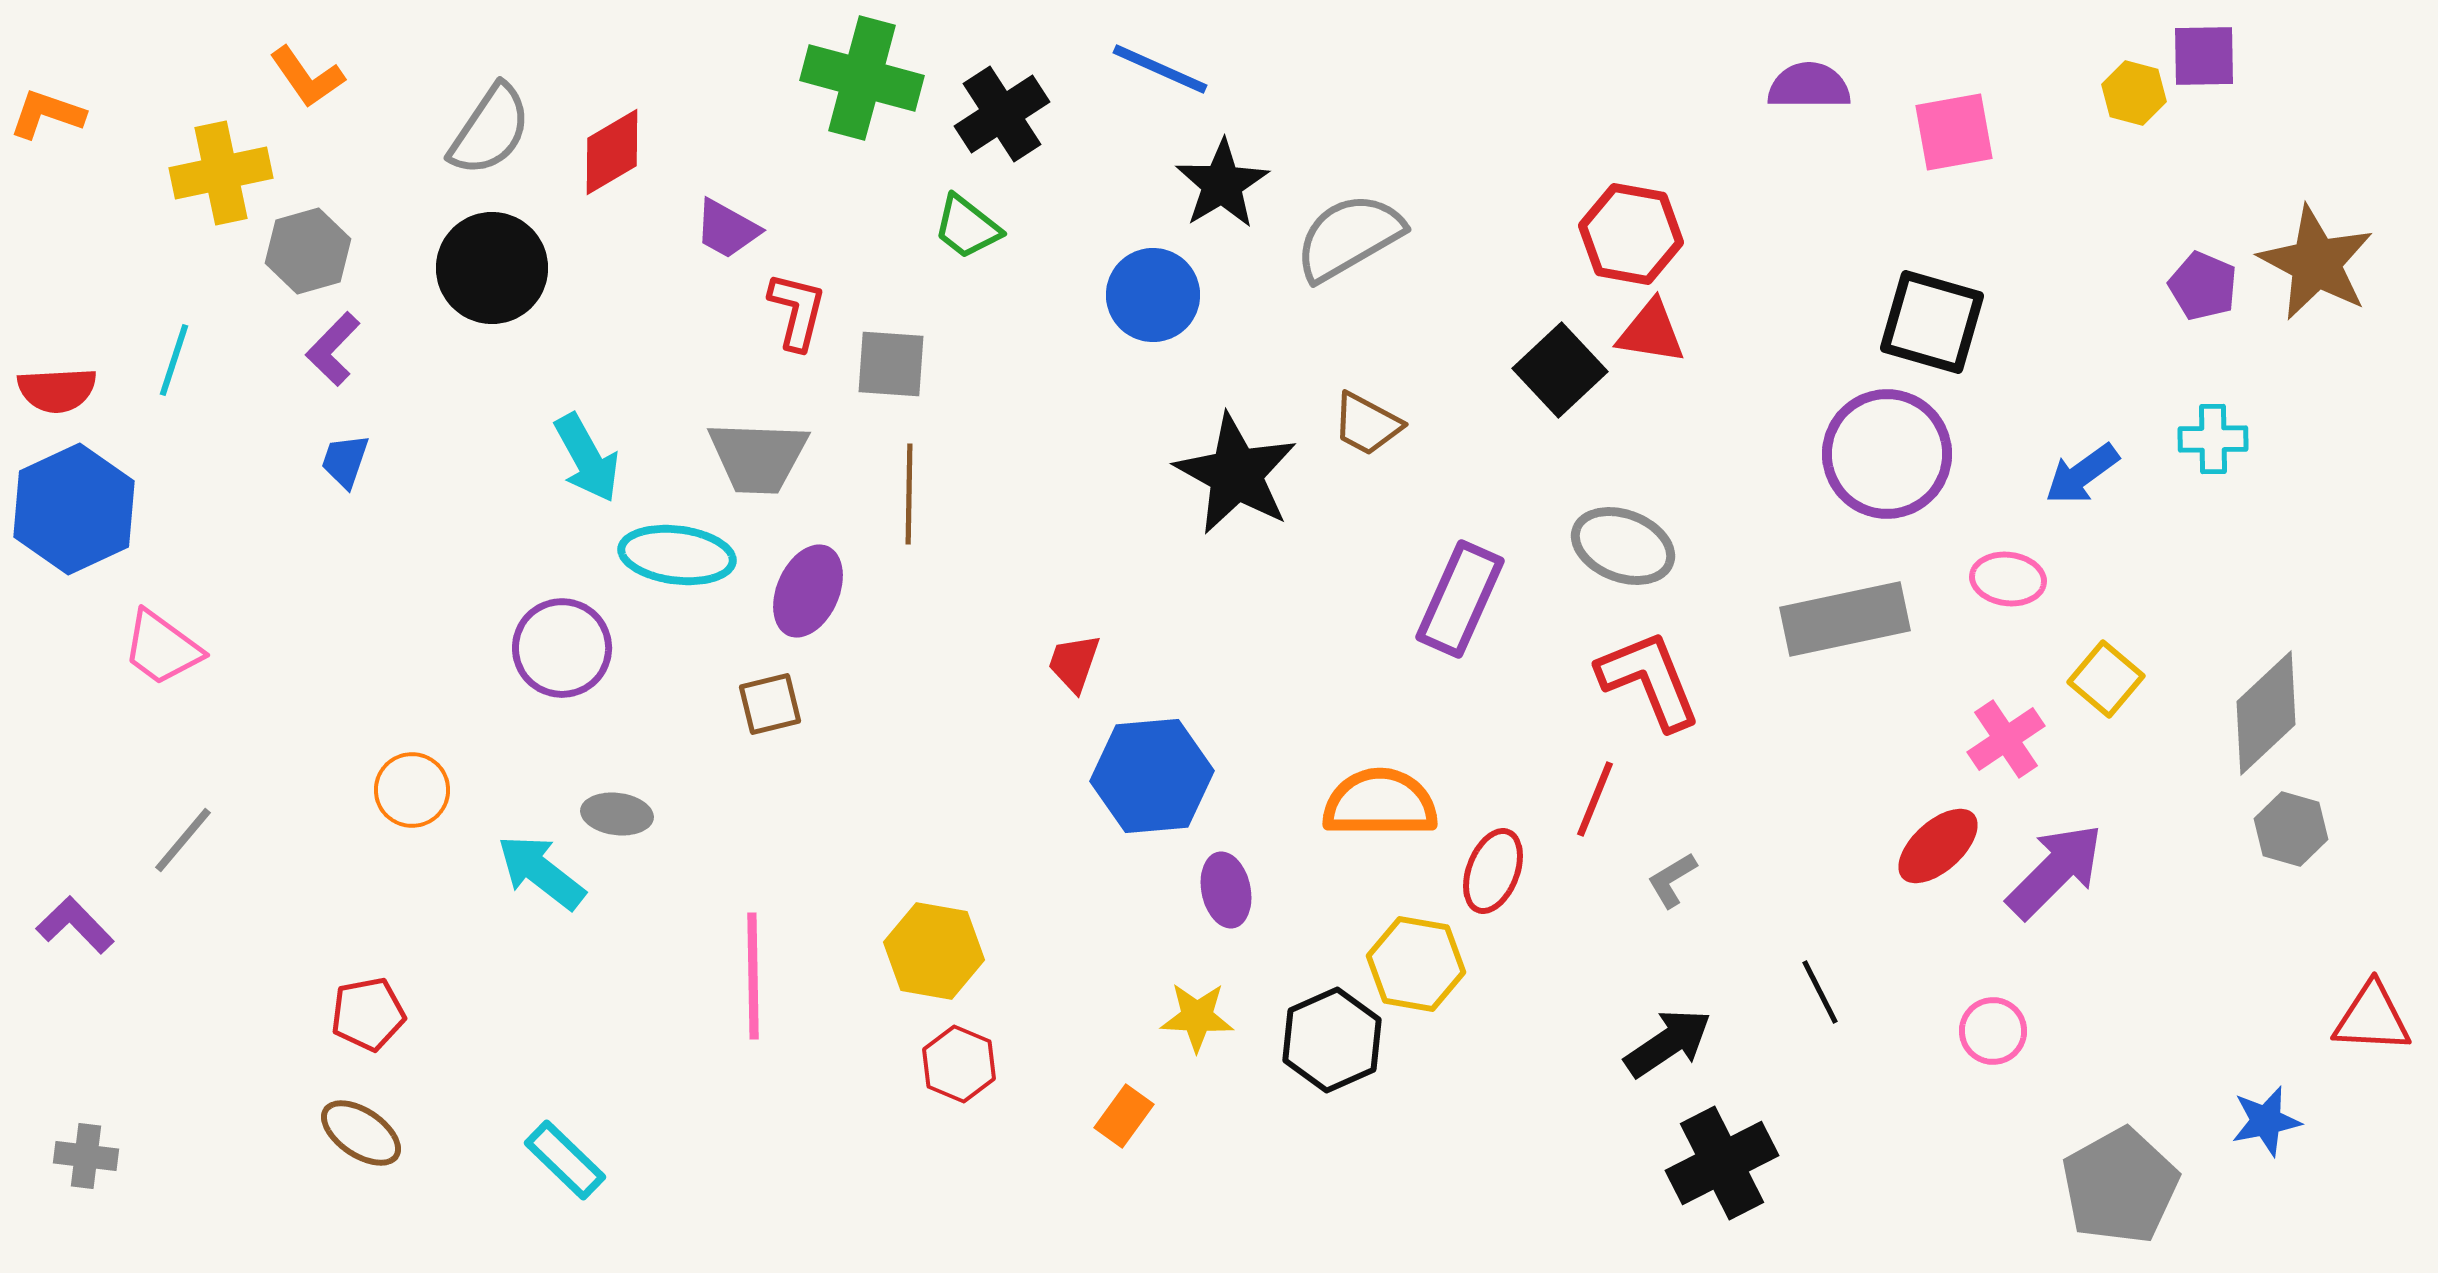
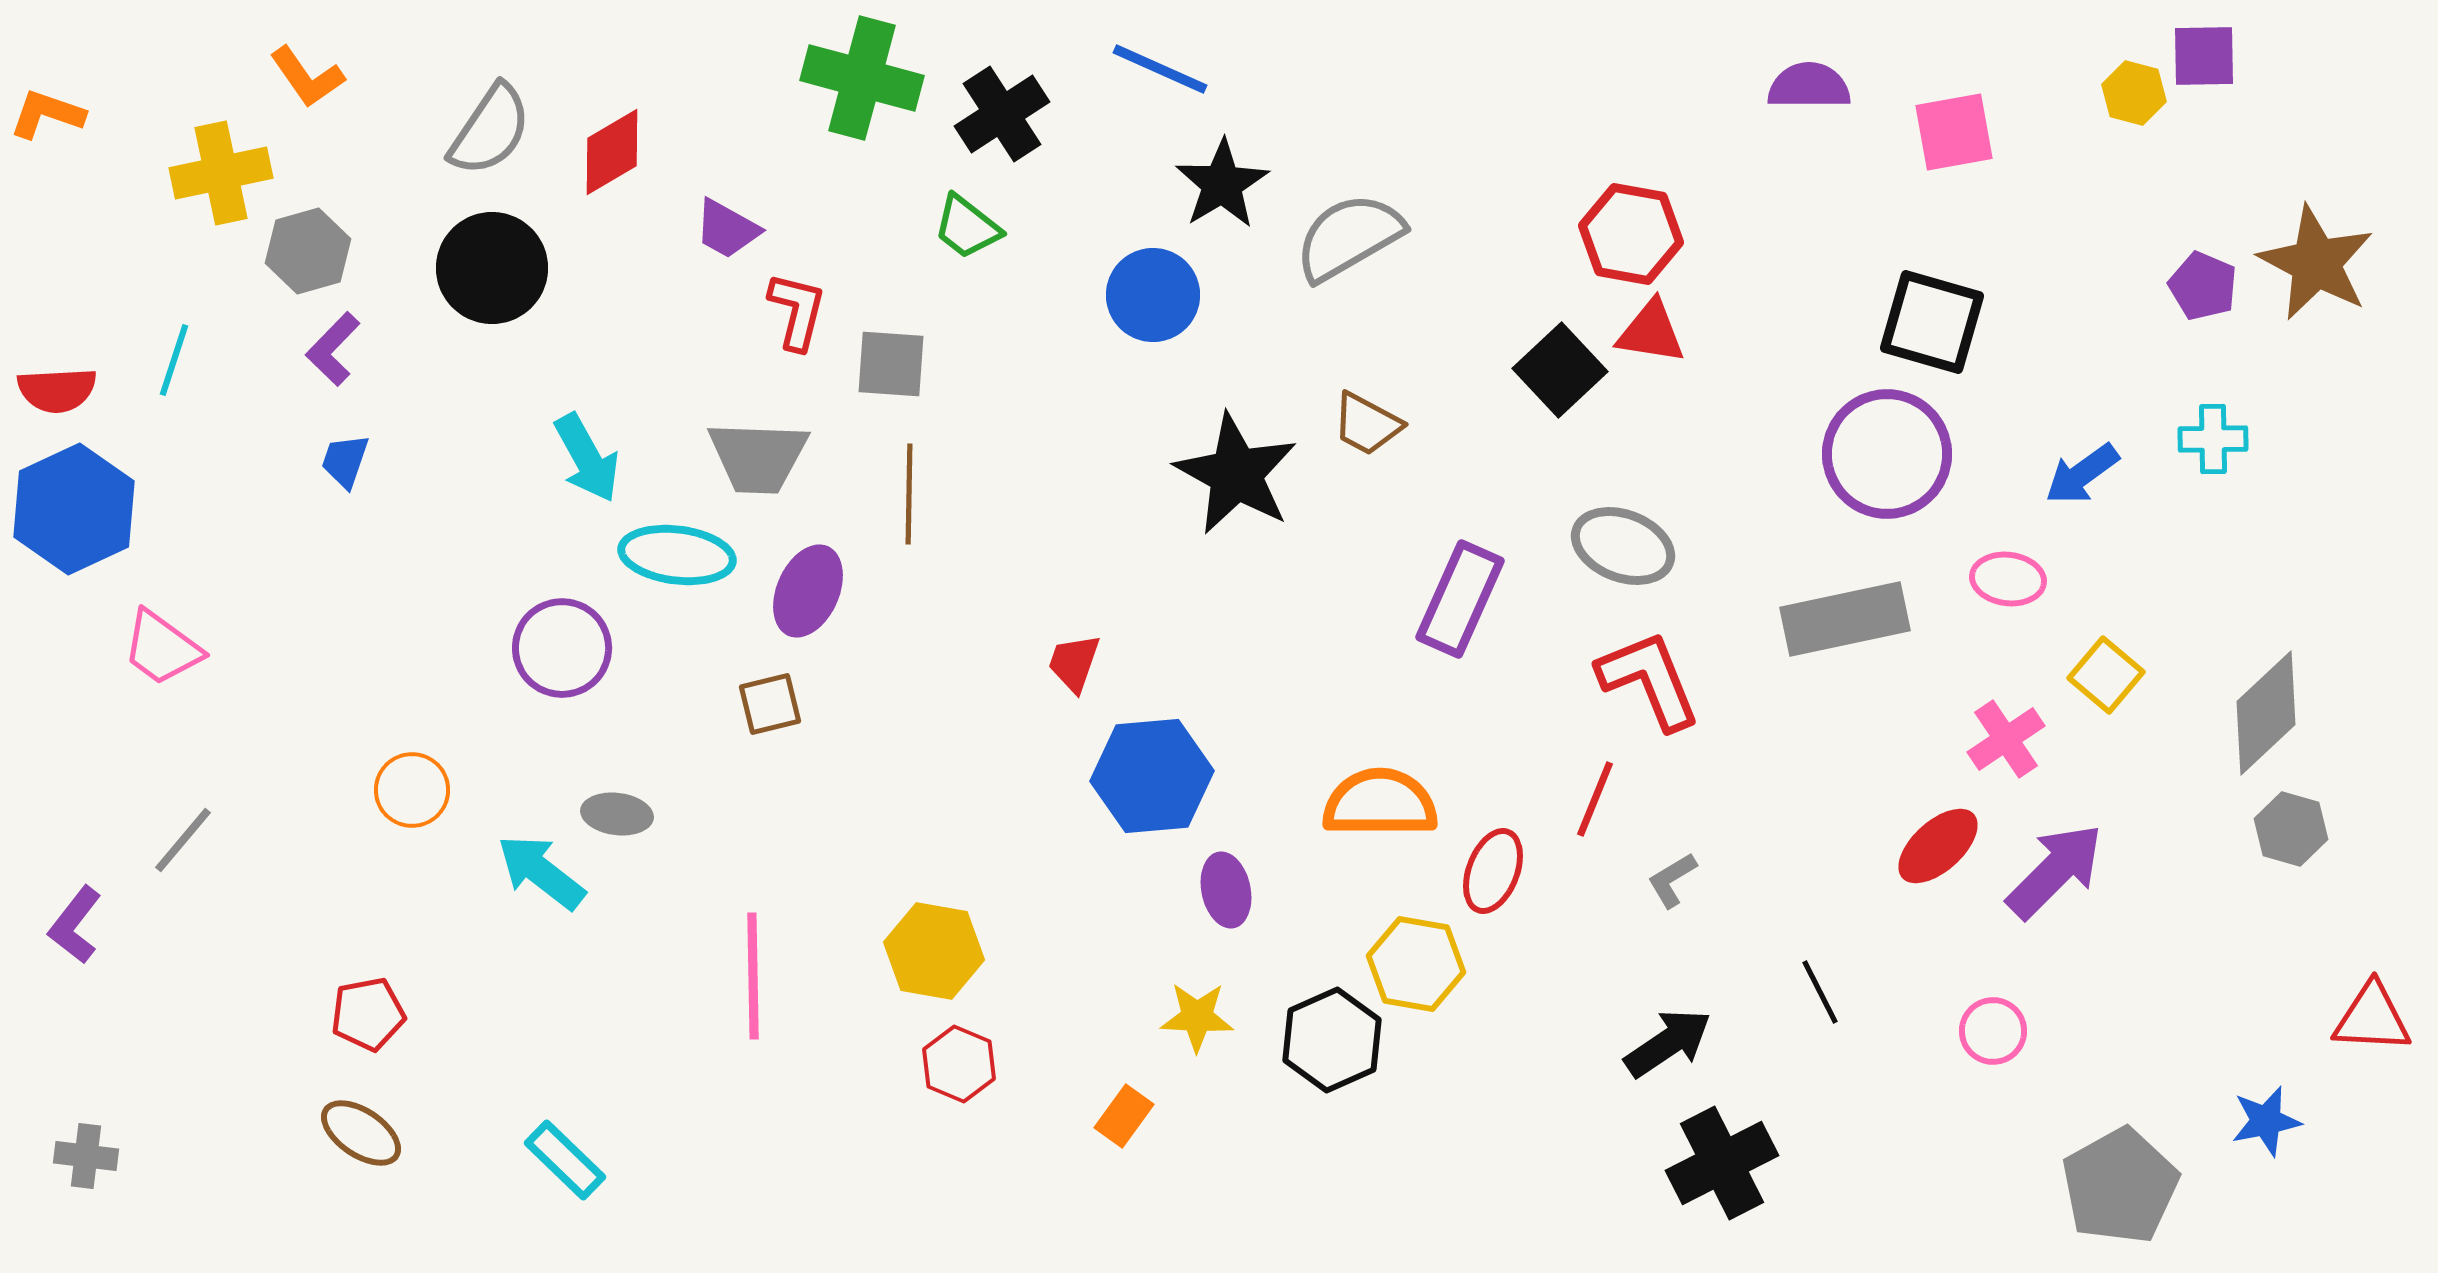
yellow square at (2106, 679): moved 4 px up
purple L-shape at (75, 925): rotated 98 degrees counterclockwise
